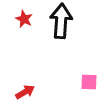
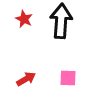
pink square: moved 21 px left, 4 px up
red arrow: moved 1 px right, 13 px up
